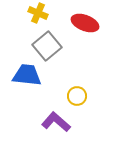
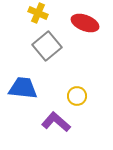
blue trapezoid: moved 4 px left, 13 px down
